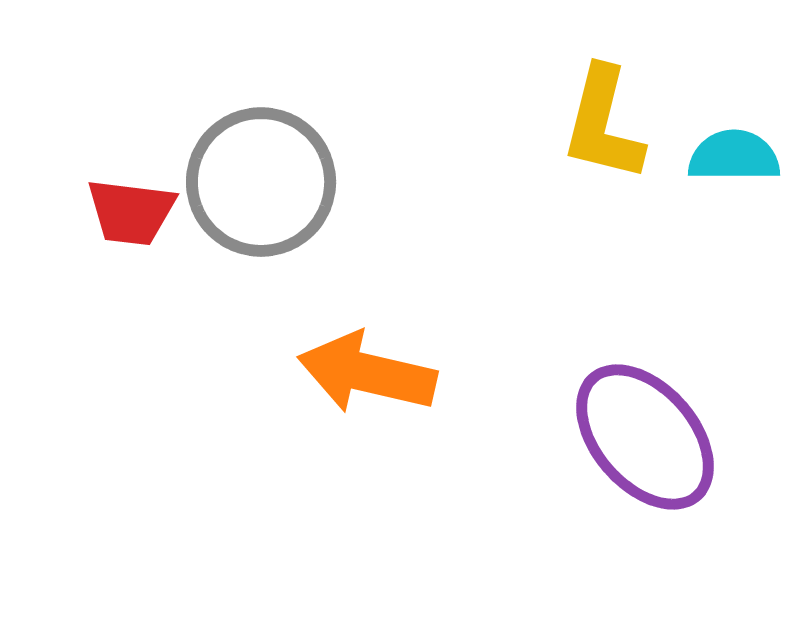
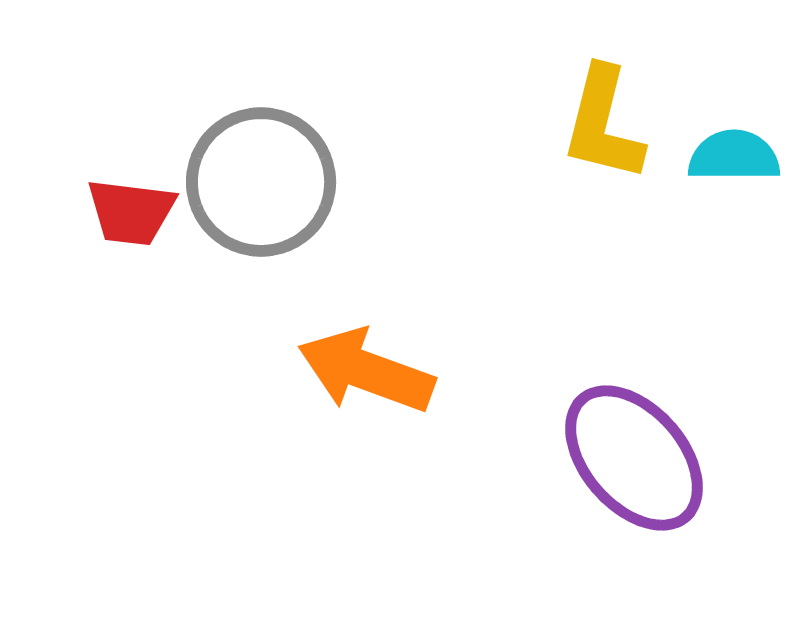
orange arrow: moved 1 px left, 2 px up; rotated 7 degrees clockwise
purple ellipse: moved 11 px left, 21 px down
